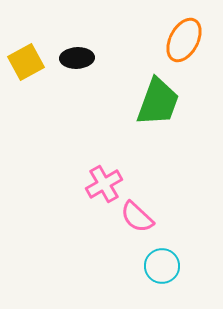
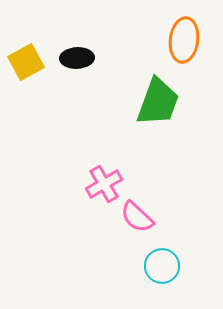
orange ellipse: rotated 21 degrees counterclockwise
